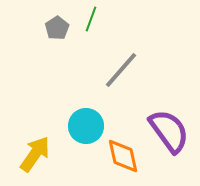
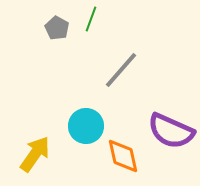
gray pentagon: rotated 10 degrees counterclockwise
purple semicircle: moved 2 px right; rotated 150 degrees clockwise
